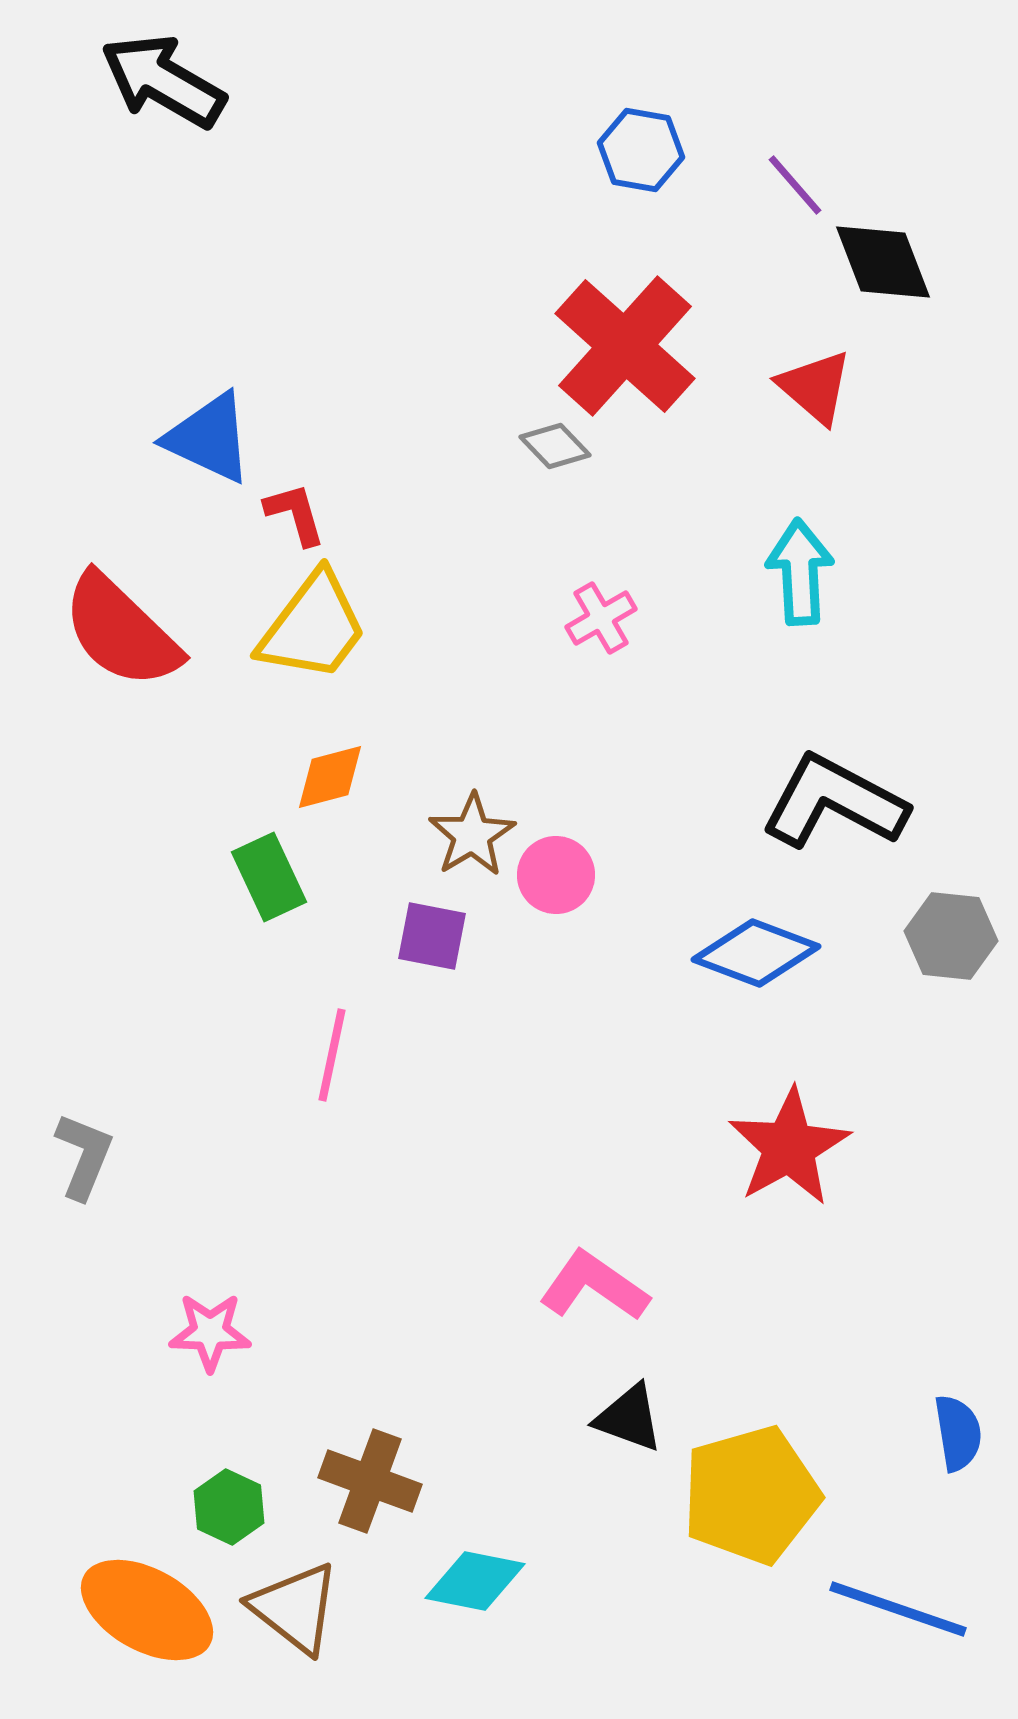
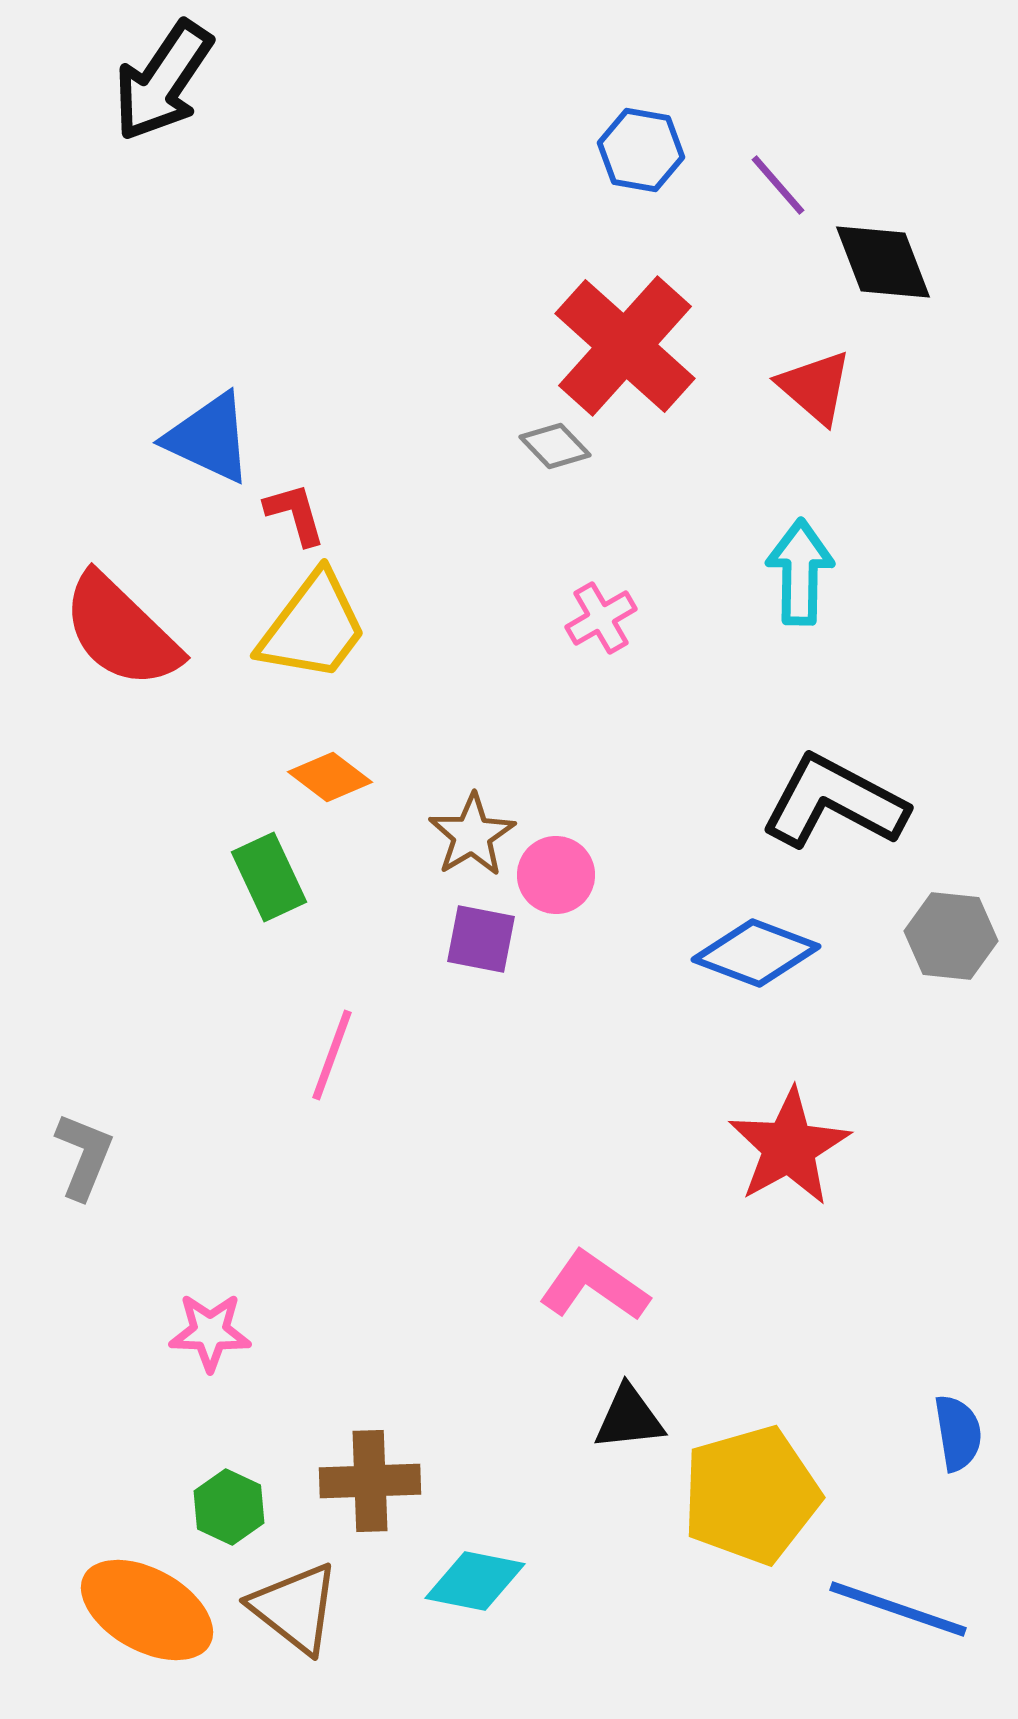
black arrow: rotated 86 degrees counterclockwise
purple line: moved 17 px left
cyan arrow: rotated 4 degrees clockwise
orange diamond: rotated 52 degrees clockwise
purple square: moved 49 px right, 3 px down
pink line: rotated 8 degrees clockwise
black triangle: rotated 26 degrees counterclockwise
brown cross: rotated 22 degrees counterclockwise
